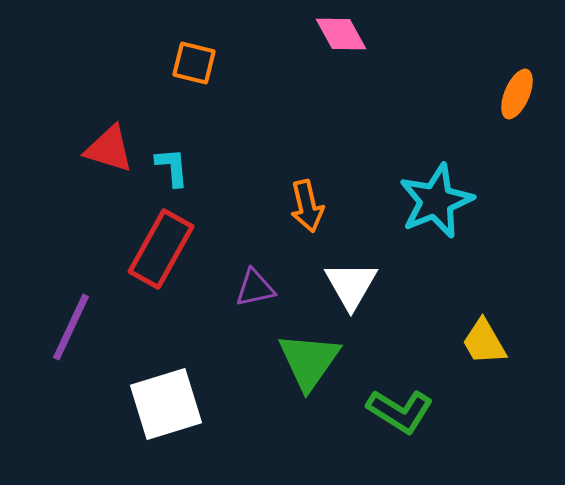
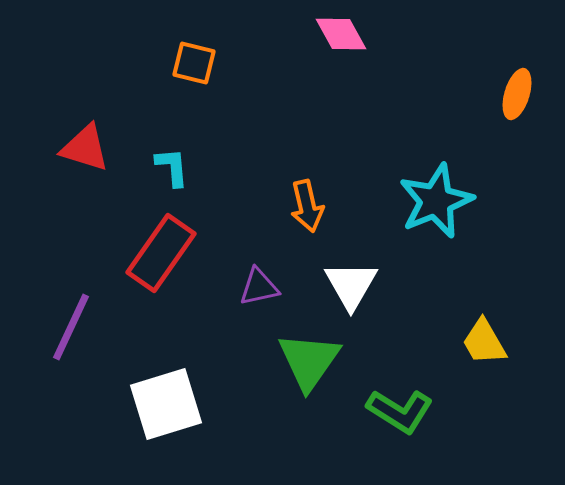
orange ellipse: rotated 6 degrees counterclockwise
red triangle: moved 24 px left, 1 px up
red rectangle: moved 4 px down; rotated 6 degrees clockwise
purple triangle: moved 4 px right, 1 px up
